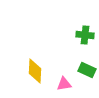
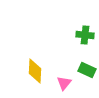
pink triangle: moved 1 px up; rotated 42 degrees counterclockwise
